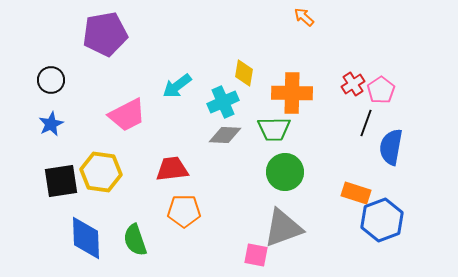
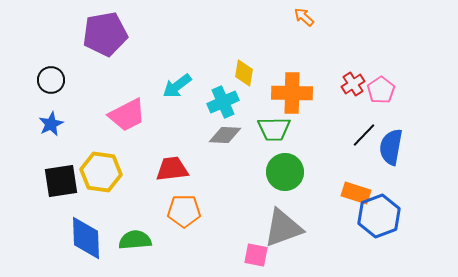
black line: moved 2 px left, 12 px down; rotated 24 degrees clockwise
blue hexagon: moved 3 px left, 4 px up
green semicircle: rotated 104 degrees clockwise
